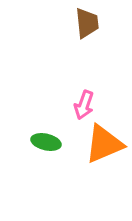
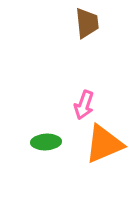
green ellipse: rotated 16 degrees counterclockwise
